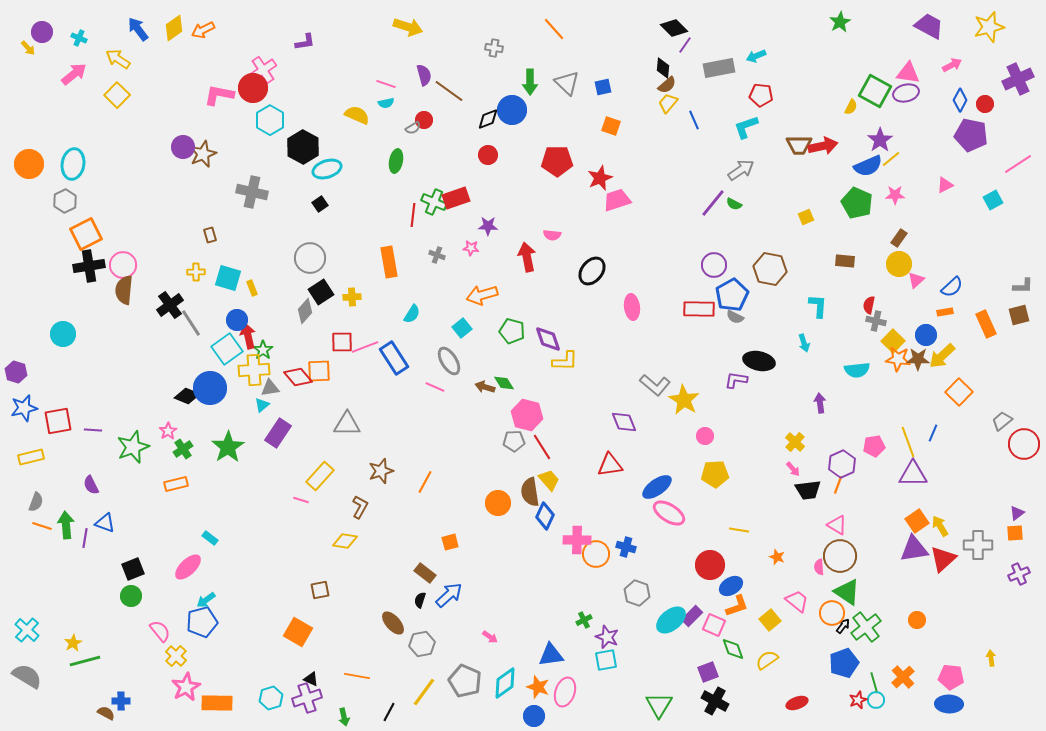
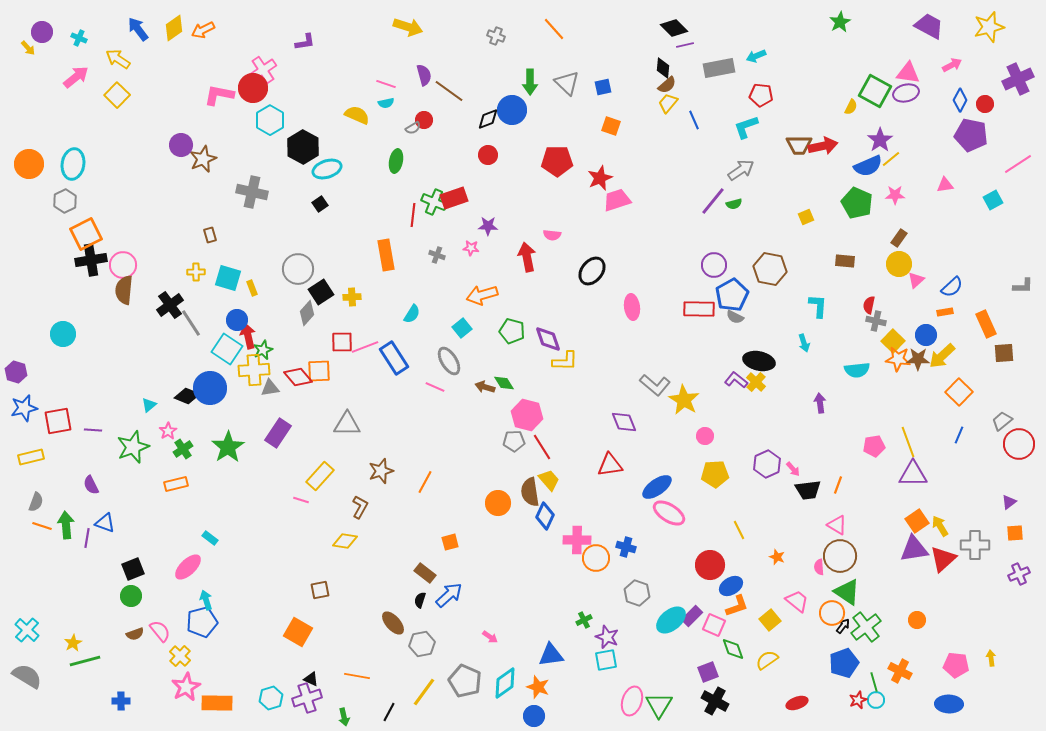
purple line at (685, 45): rotated 42 degrees clockwise
gray cross at (494, 48): moved 2 px right, 12 px up; rotated 12 degrees clockwise
pink arrow at (74, 74): moved 2 px right, 3 px down
purple circle at (183, 147): moved 2 px left, 2 px up
brown star at (203, 154): moved 5 px down
pink triangle at (945, 185): rotated 18 degrees clockwise
red rectangle at (456, 198): moved 2 px left
purple line at (713, 203): moved 2 px up
green semicircle at (734, 204): rotated 42 degrees counterclockwise
gray circle at (310, 258): moved 12 px left, 11 px down
orange rectangle at (389, 262): moved 3 px left, 7 px up
black cross at (89, 266): moved 2 px right, 6 px up
gray diamond at (305, 311): moved 2 px right, 2 px down
brown square at (1019, 315): moved 15 px left, 38 px down; rotated 10 degrees clockwise
cyan square at (227, 349): rotated 20 degrees counterclockwise
green star at (263, 350): rotated 12 degrees clockwise
purple L-shape at (736, 380): rotated 30 degrees clockwise
cyan triangle at (262, 405): moved 113 px left
blue line at (933, 433): moved 26 px right, 2 px down
yellow cross at (795, 442): moved 39 px left, 60 px up
red circle at (1024, 444): moved 5 px left
purple hexagon at (842, 464): moved 75 px left
purple triangle at (1017, 513): moved 8 px left, 11 px up
yellow line at (739, 530): rotated 54 degrees clockwise
purple line at (85, 538): moved 2 px right
gray cross at (978, 545): moved 3 px left
orange circle at (596, 554): moved 4 px down
cyan arrow at (206, 600): rotated 108 degrees clockwise
yellow cross at (176, 656): moved 4 px right
orange cross at (903, 677): moved 3 px left, 6 px up; rotated 20 degrees counterclockwise
pink pentagon at (951, 677): moved 5 px right, 12 px up
pink ellipse at (565, 692): moved 67 px right, 9 px down
brown semicircle at (106, 713): moved 29 px right, 79 px up; rotated 132 degrees clockwise
